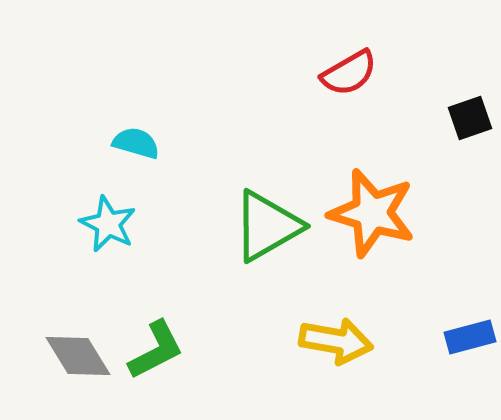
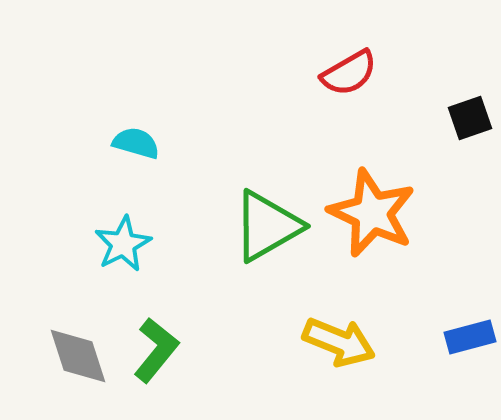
orange star: rotated 8 degrees clockwise
cyan star: moved 15 px right, 20 px down; rotated 18 degrees clockwise
yellow arrow: moved 3 px right, 1 px down; rotated 12 degrees clockwise
green L-shape: rotated 24 degrees counterclockwise
gray diamond: rotated 14 degrees clockwise
